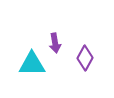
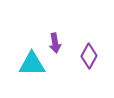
purple diamond: moved 4 px right, 2 px up
